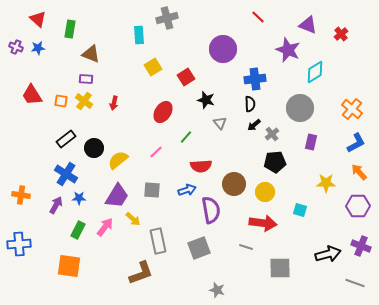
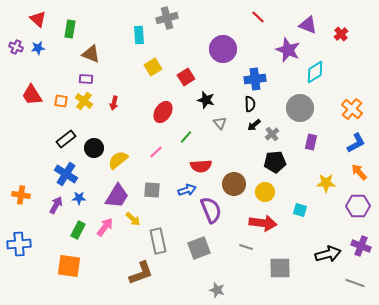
purple semicircle at (211, 210): rotated 12 degrees counterclockwise
